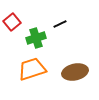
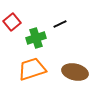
brown ellipse: rotated 25 degrees clockwise
